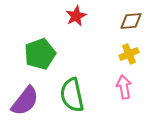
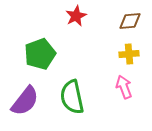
brown diamond: moved 1 px left
yellow cross: rotated 18 degrees clockwise
pink arrow: rotated 10 degrees counterclockwise
green semicircle: moved 2 px down
